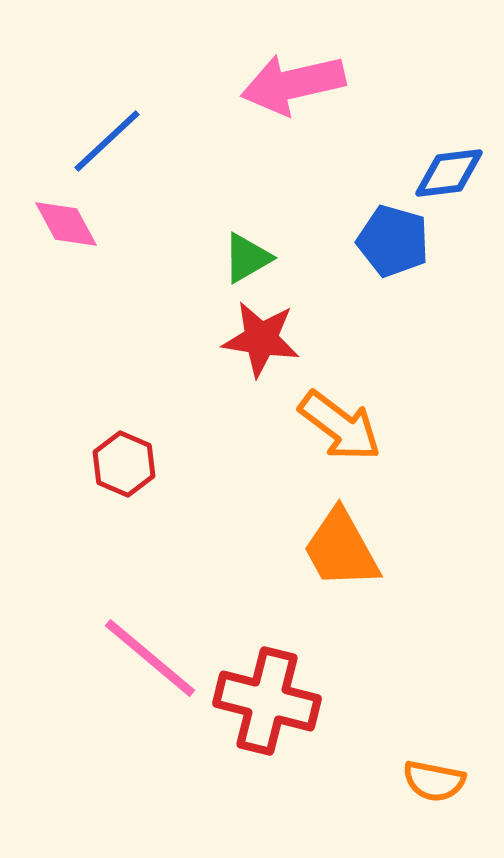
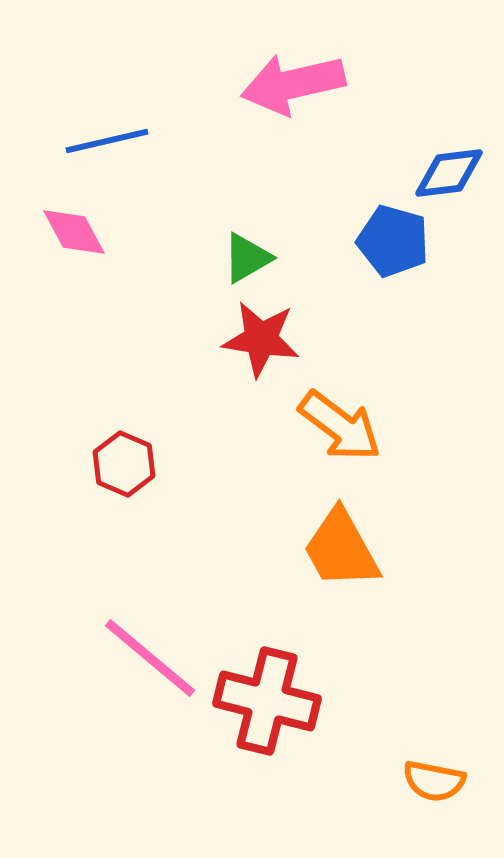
blue line: rotated 30 degrees clockwise
pink diamond: moved 8 px right, 8 px down
